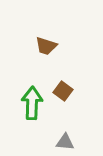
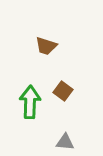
green arrow: moved 2 px left, 1 px up
